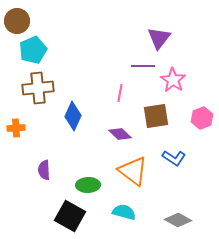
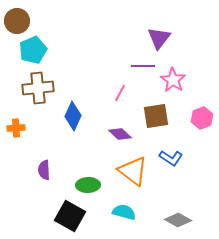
pink line: rotated 18 degrees clockwise
blue L-shape: moved 3 px left
